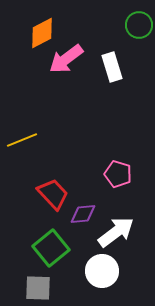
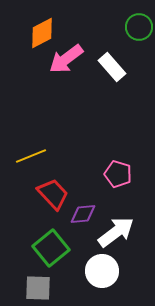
green circle: moved 2 px down
white rectangle: rotated 24 degrees counterclockwise
yellow line: moved 9 px right, 16 px down
